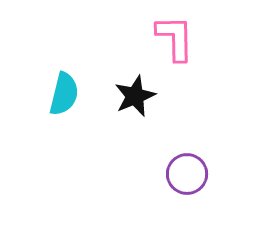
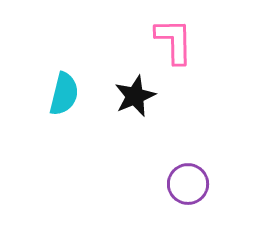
pink L-shape: moved 1 px left, 3 px down
purple circle: moved 1 px right, 10 px down
